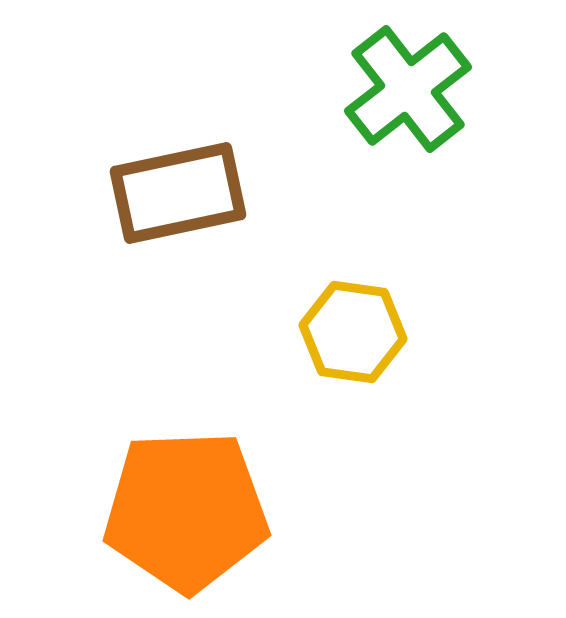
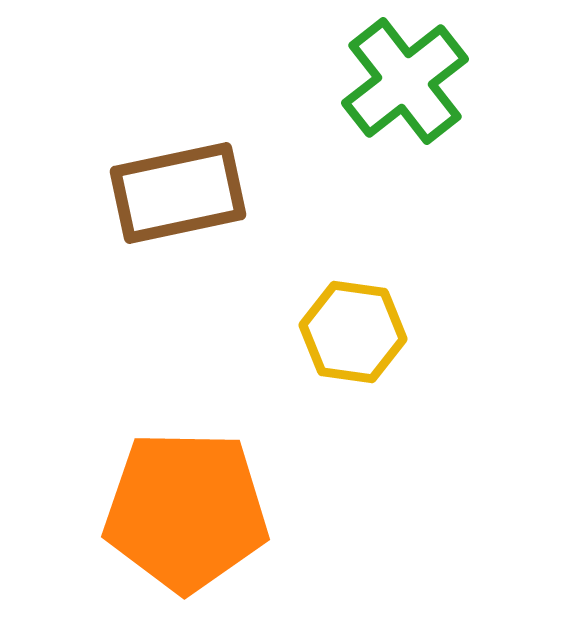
green cross: moved 3 px left, 8 px up
orange pentagon: rotated 3 degrees clockwise
